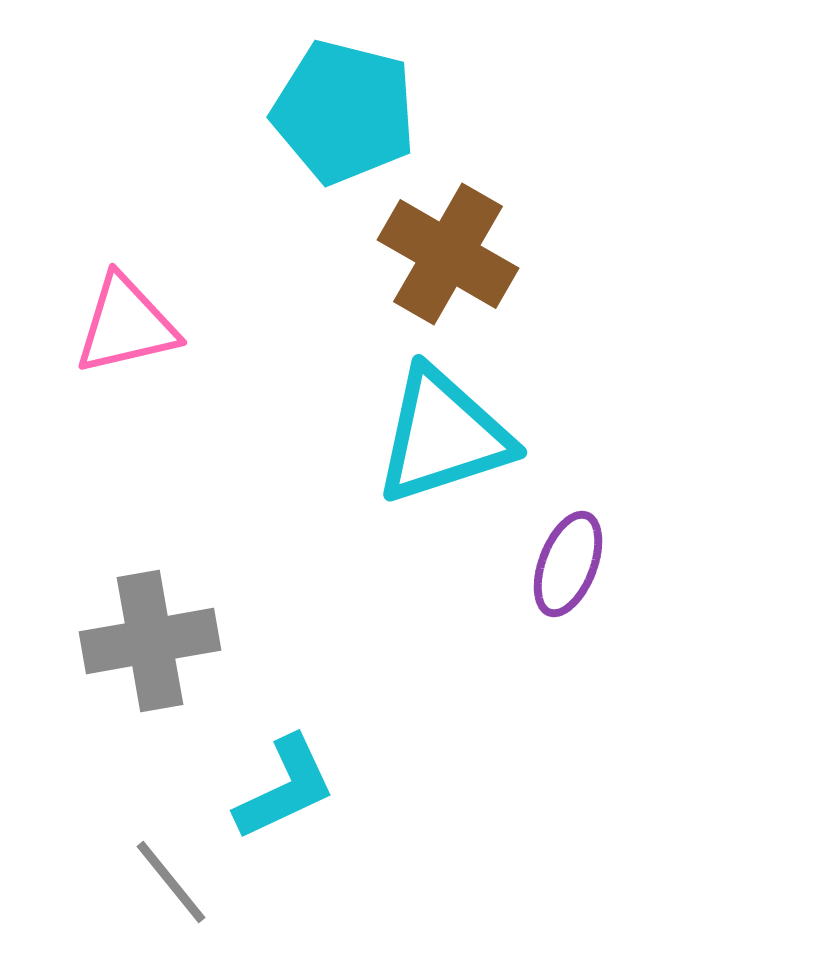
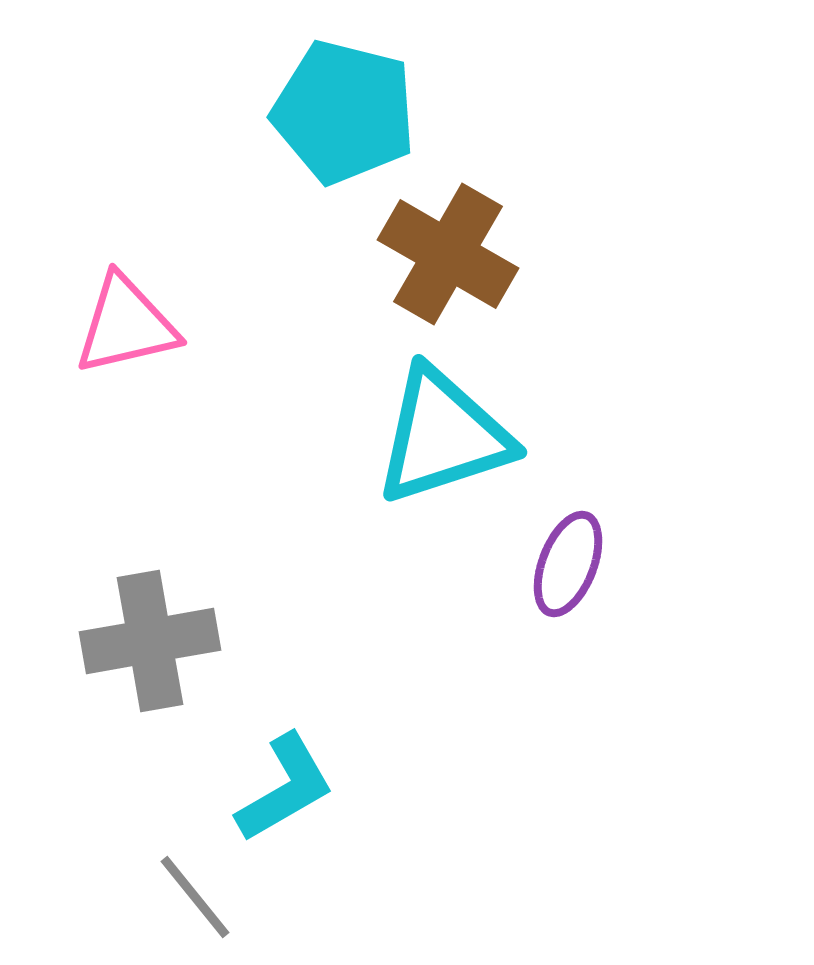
cyan L-shape: rotated 5 degrees counterclockwise
gray line: moved 24 px right, 15 px down
